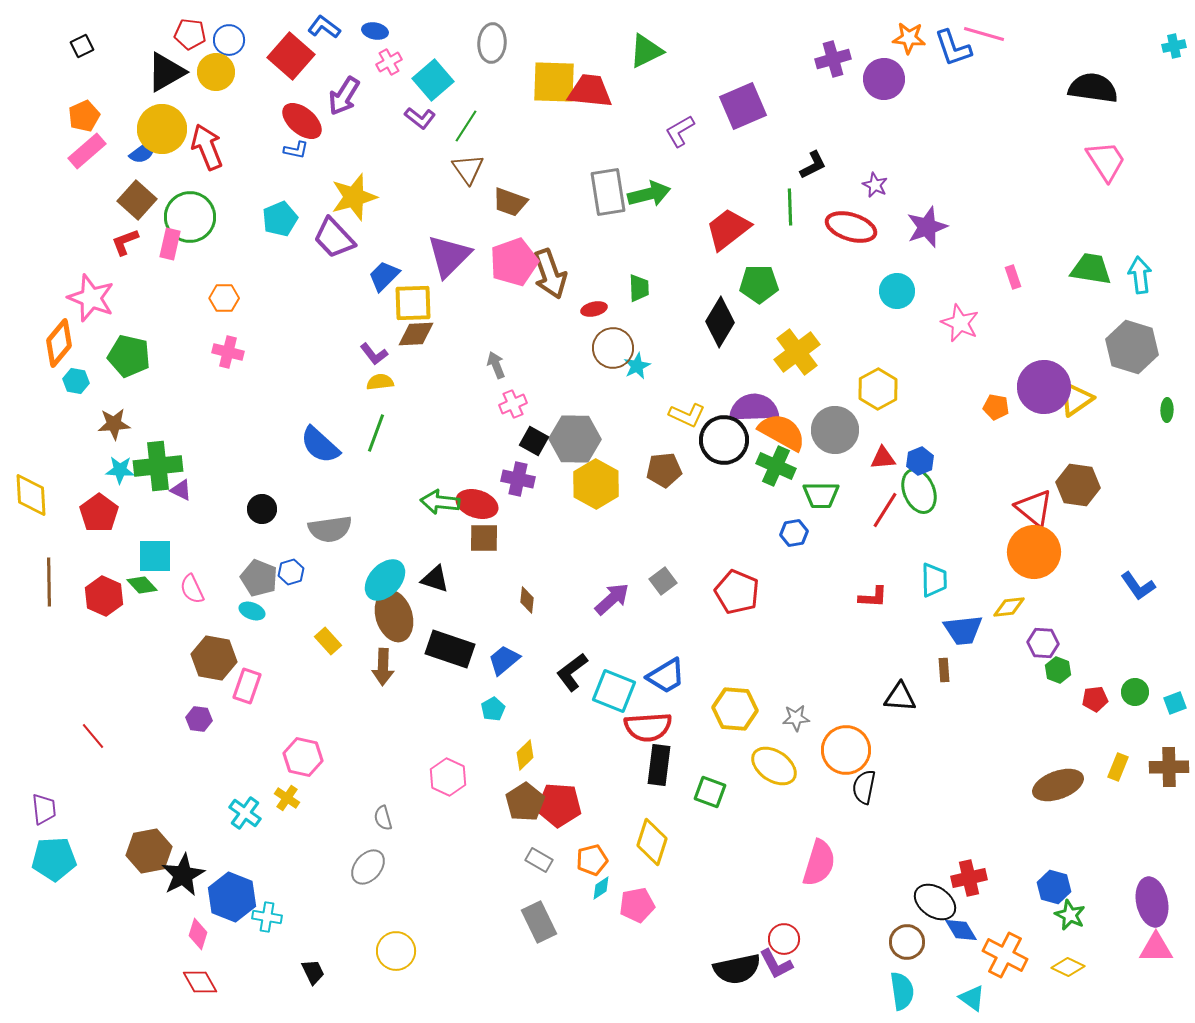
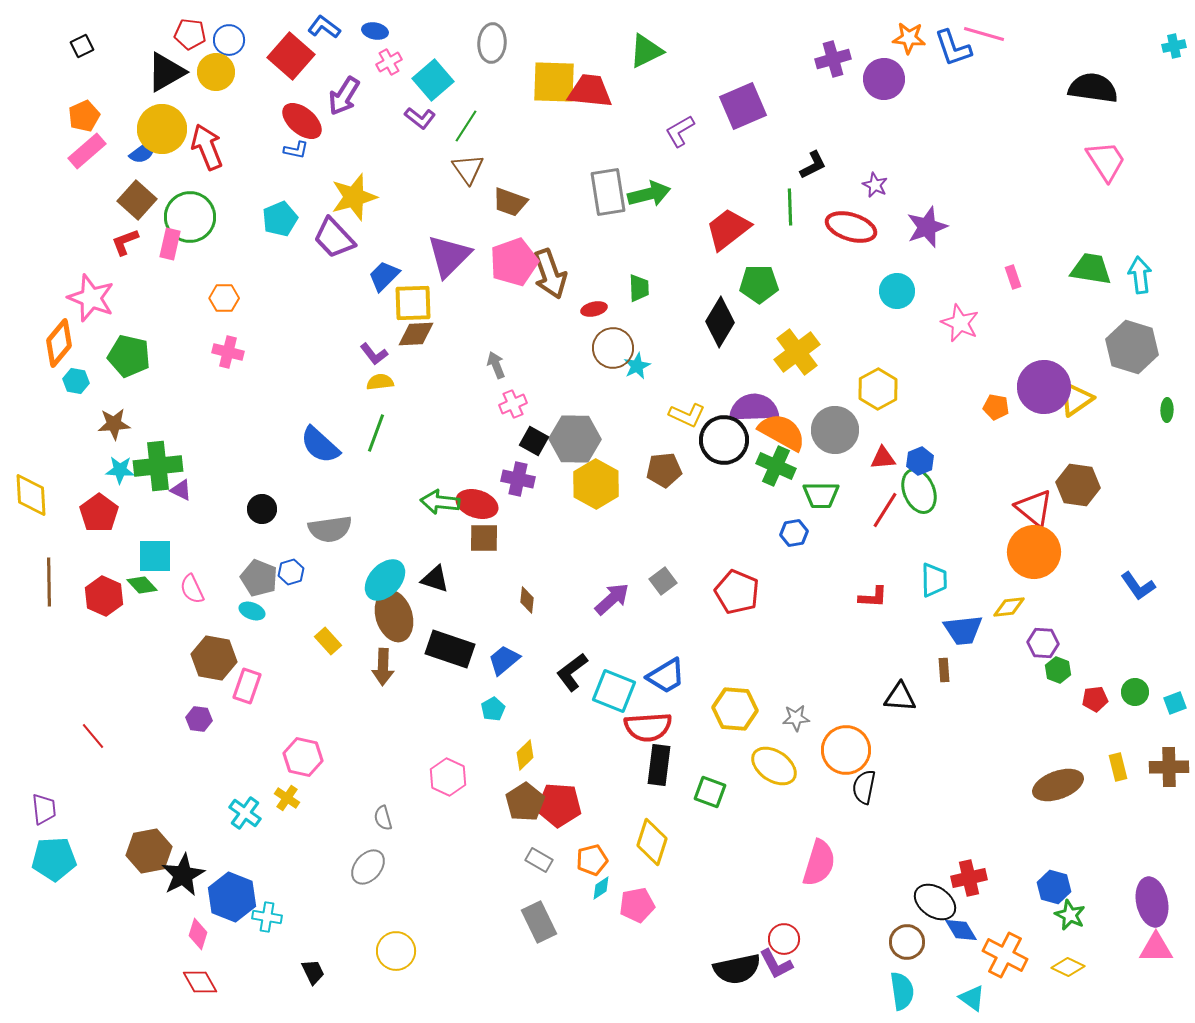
yellow rectangle at (1118, 767): rotated 36 degrees counterclockwise
